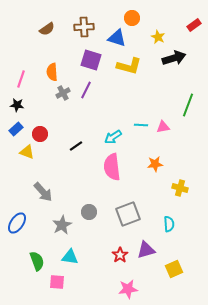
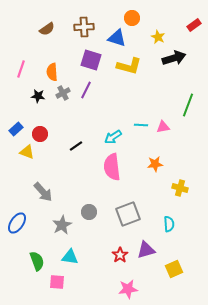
pink line: moved 10 px up
black star: moved 21 px right, 9 px up
